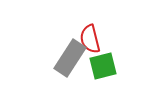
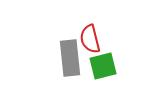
gray rectangle: rotated 39 degrees counterclockwise
